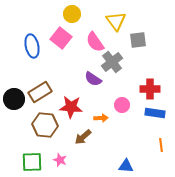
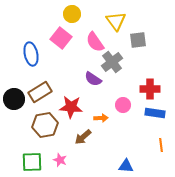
blue ellipse: moved 1 px left, 8 px down
pink circle: moved 1 px right
brown hexagon: rotated 15 degrees counterclockwise
